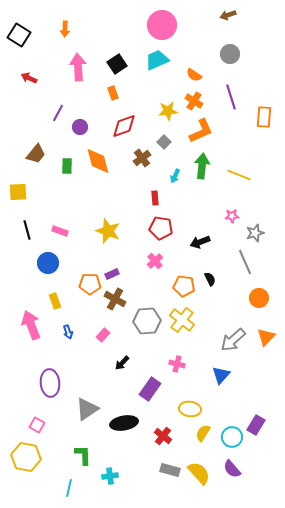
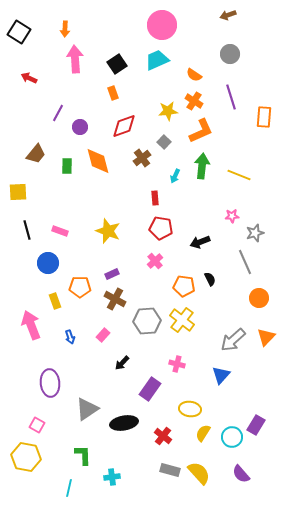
black square at (19, 35): moved 3 px up
pink arrow at (78, 67): moved 3 px left, 8 px up
orange pentagon at (90, 284): moved 10 px left, 3 px down
blue arrow at (68, 332): moved 2 px right, 5 px down
purple semicircle at (232, 469): moved 9 px right, 5 px down
cyan cross at (110, 476): moved 2 px right, 1 px down
